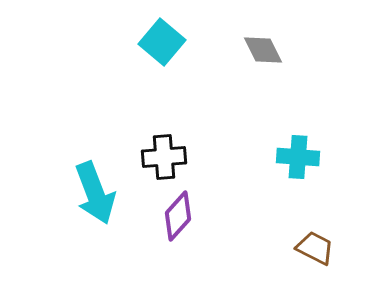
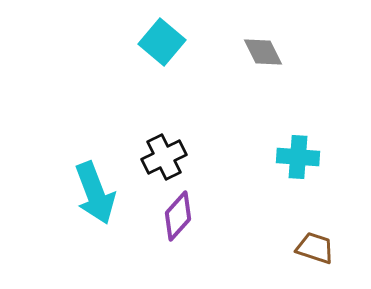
gray diamond: moved 2 px down
black cross: rotated 21 degrees counterclockwise
brown trapezoid: rotated 9 degrees counterclockwise
